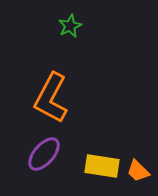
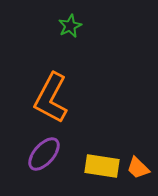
orange trapezoid: moved 3 px up
